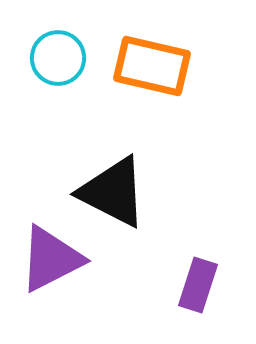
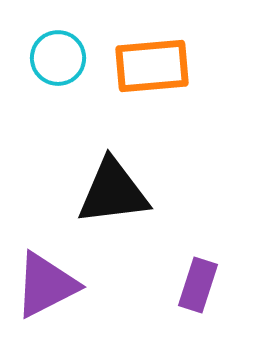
orange rectangle: rotated 18 degrees counterclockwise
black triangle: rotated 34 degrees counterclockwise
purple triangle: moved 5 px left, 26 px down
